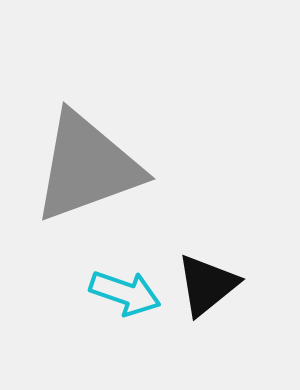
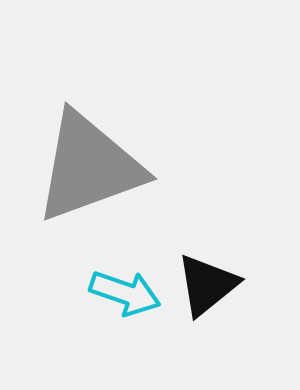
gray triangle: moved 2 px right
